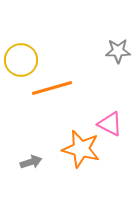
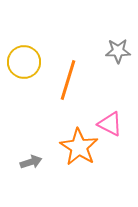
yellow circle: moved 3 px right, 2 px down
orange line: moved 16 px right, 8 px up; rotated 57 degrees counterclockwise
orange star: moved 2 px left, 2 px up; rotated 18 degrees clockwise
